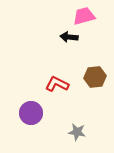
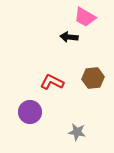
pink trapezoid: moved 1 px right, 1 px down; rotated 135 degrees counterclockwise
brown hexagon: moved 2 px left, 1 px down
red L-shape: moved 5 px left, 2 px up
purple circle: moved 1 px left, 1 px up
